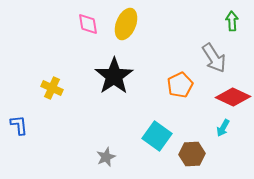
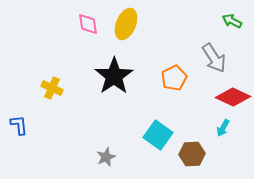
green arrow: rotated 60 degrees counterclockwise
orange pentagon: moved 6 px left, 7 px up
cyan square: moved 1 px right, 1 px up
